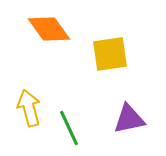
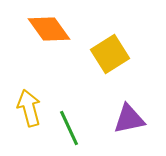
yellow square: rotated 24 degrees counterclockwise
